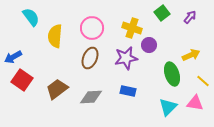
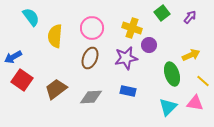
brown trapezoid: moved 1 px left
